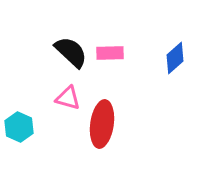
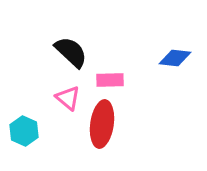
pink rectangle: moved 27 px down
blue diamond: rotated 48 degrees clockwise
pink triangle: rotated 24 degrees clockwise
cyan hexagon: moved 5 px right, 4 px down
